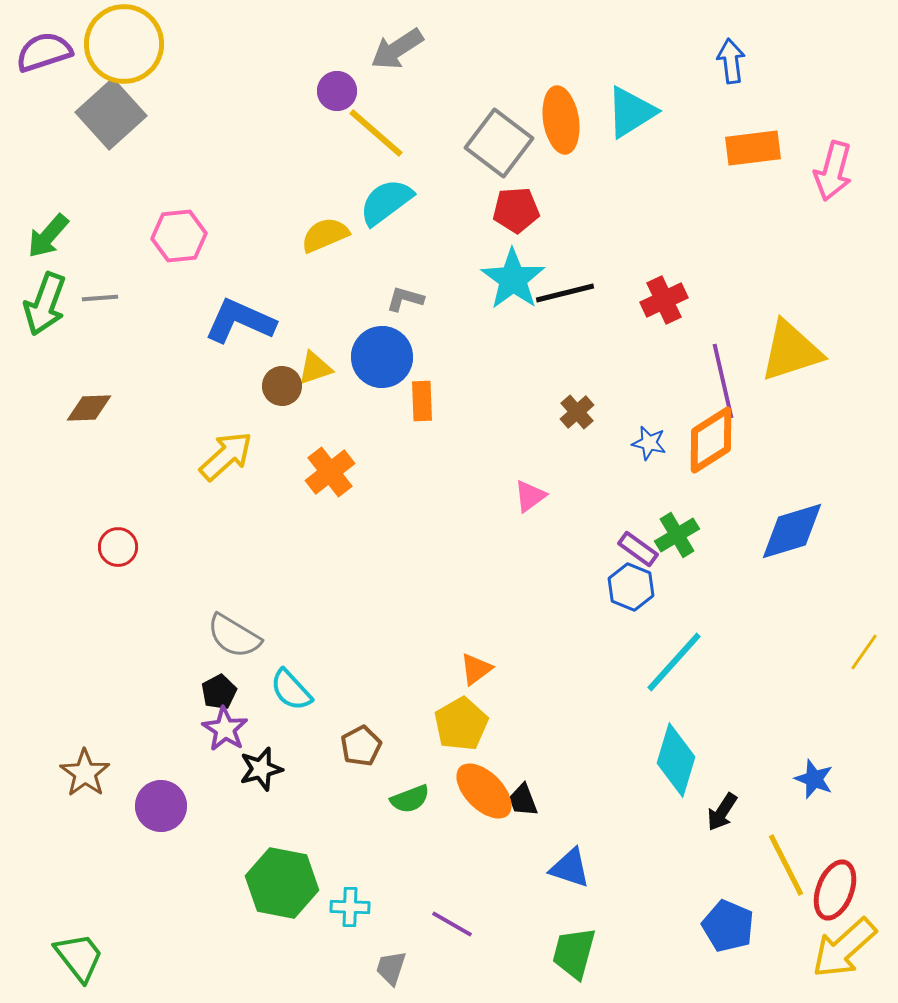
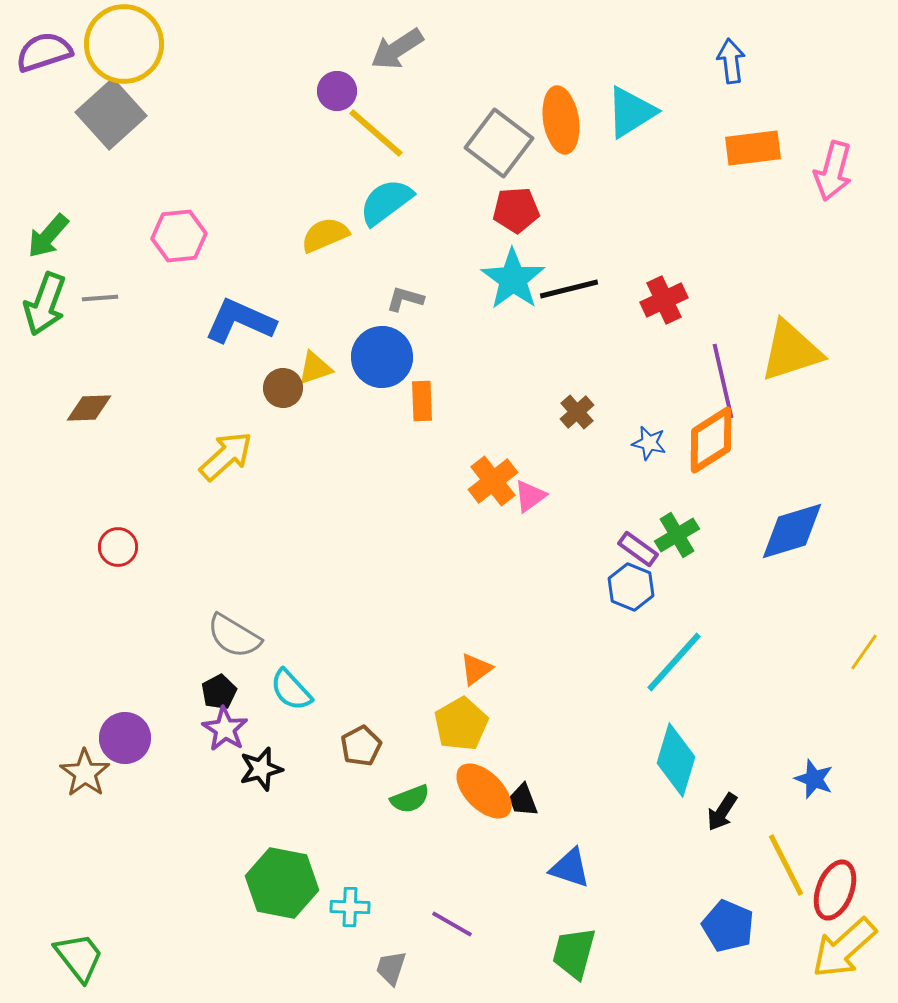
black line at (565, 293): moved 4 px right, 4 px up
brown circle at (282, 386): moved 1 px right, 2 px down
orange cross at (330, 472): moved 163 px right, 9 px down
purple circle at (161, 806): moved 36 px left, 68 px up
